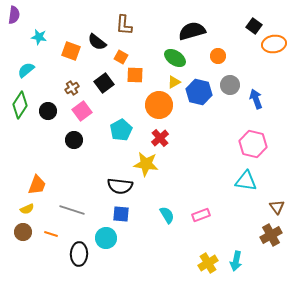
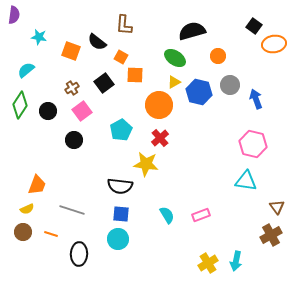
cyan circle at (106, 238): moved 12 px right, 1 px down
